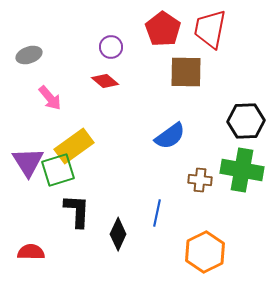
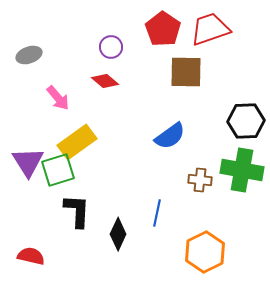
red trapezoid: rotated 60 degrees clockwise
pink arrow: moved 8 px right
yellow rectangle: moved 3 px right, 4 px up
red semicircle: moved 4 px down; rotated 12 degrees clockwise
